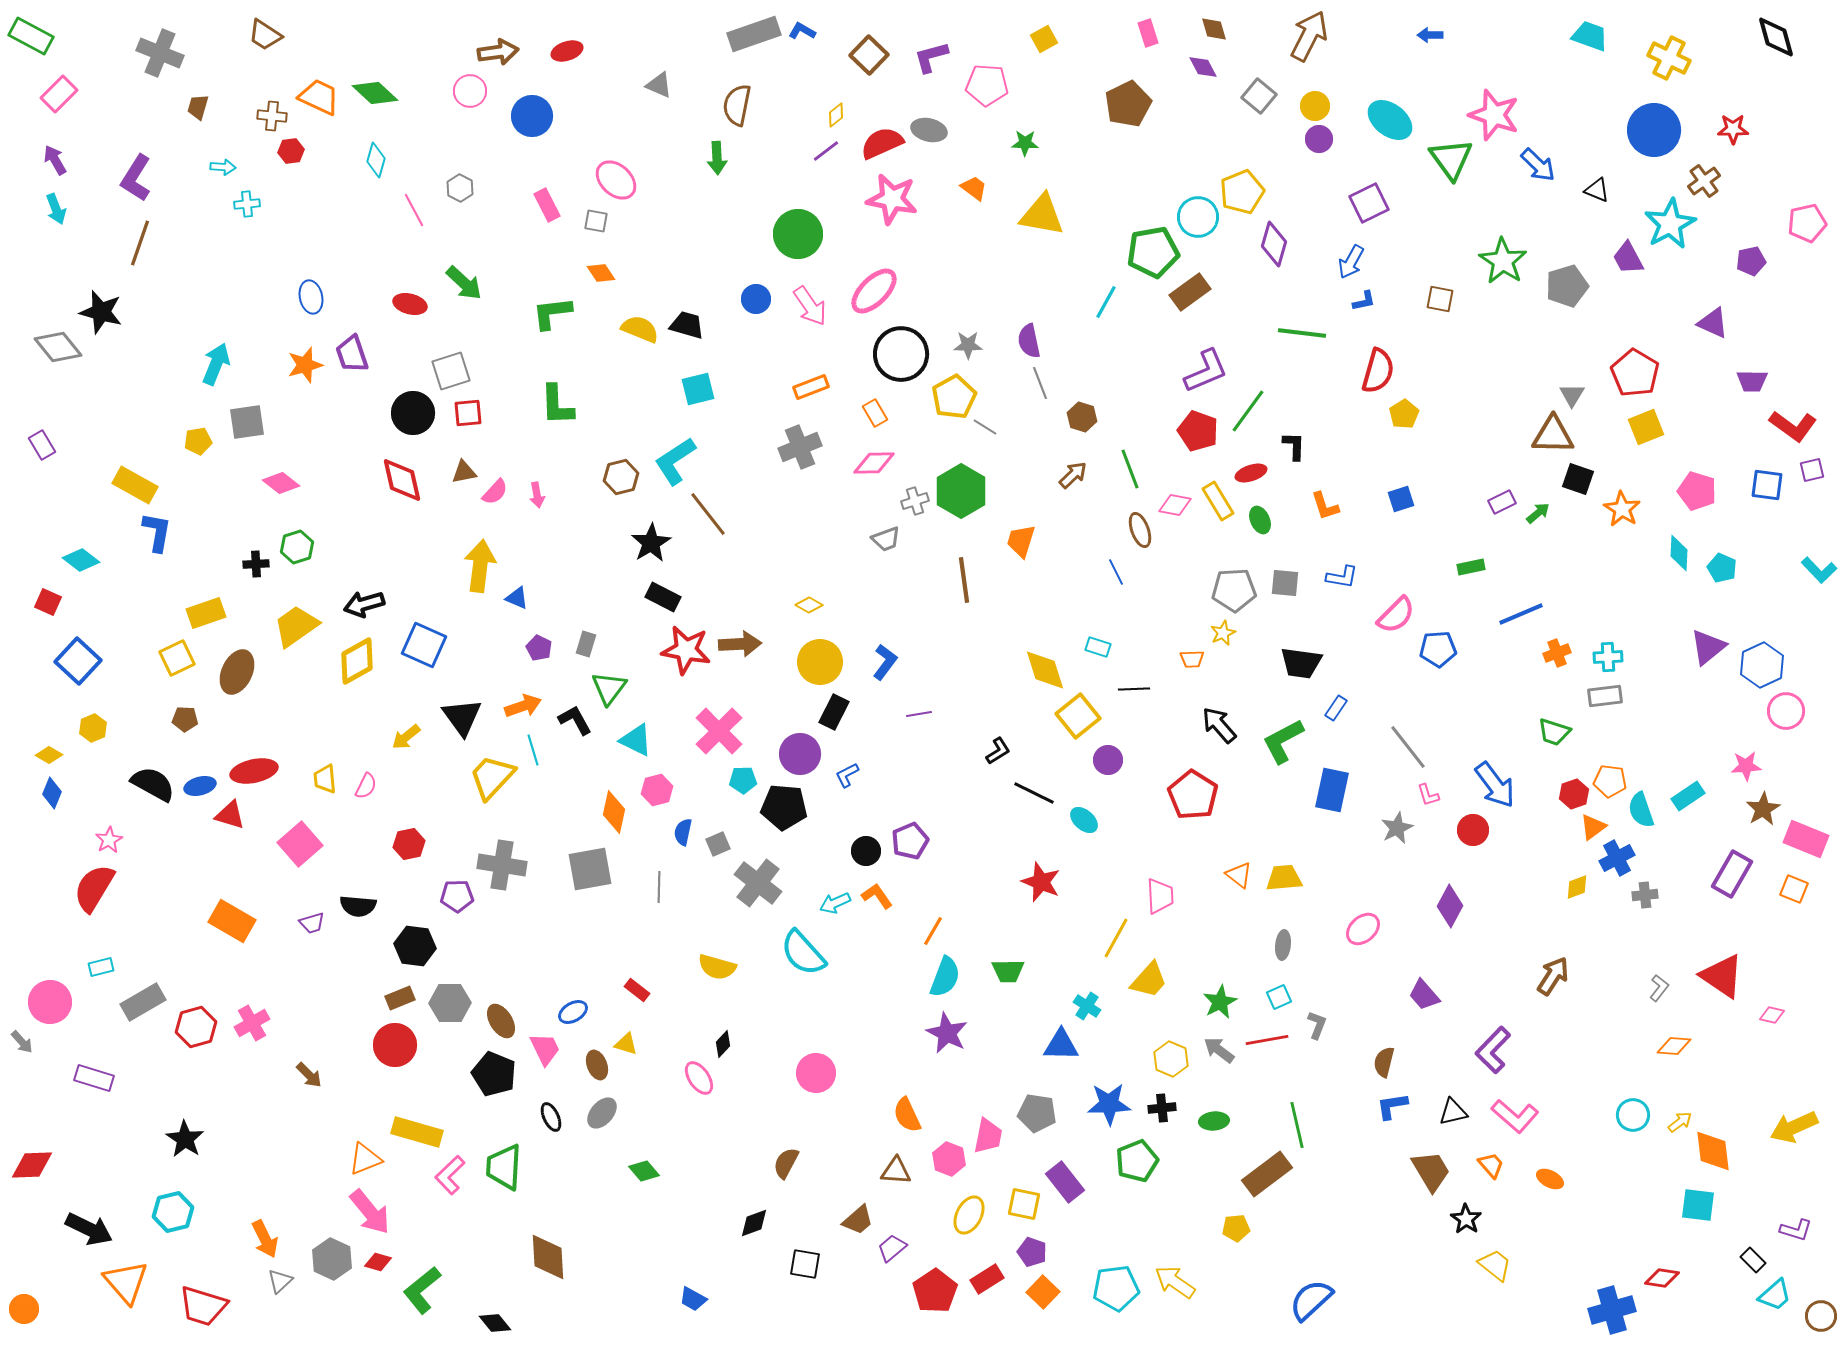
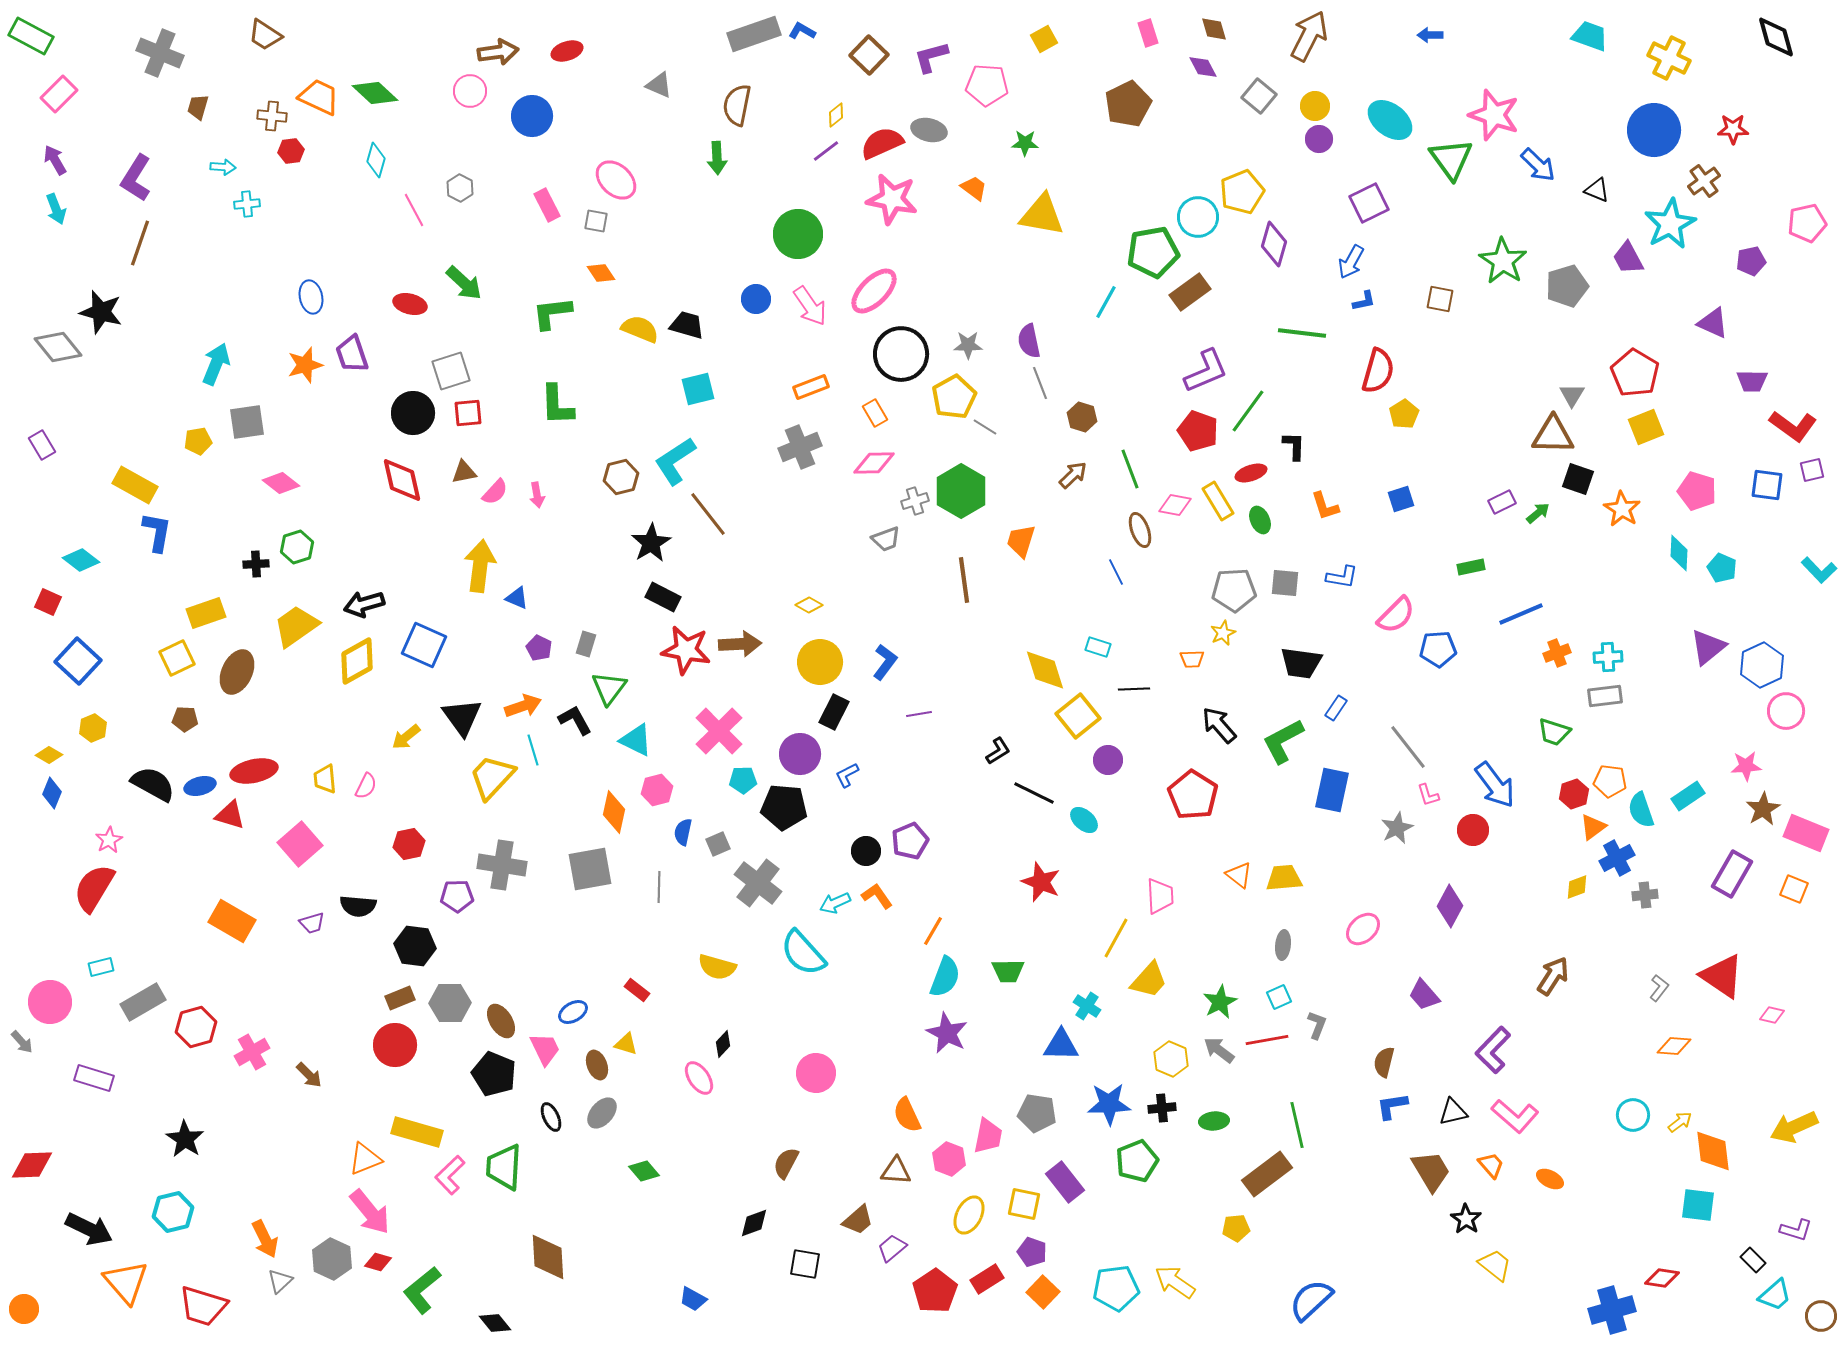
pink rectangle at (1806, 839): moved 6 px up
pink cross at (252, 1023): moved 29 px down
